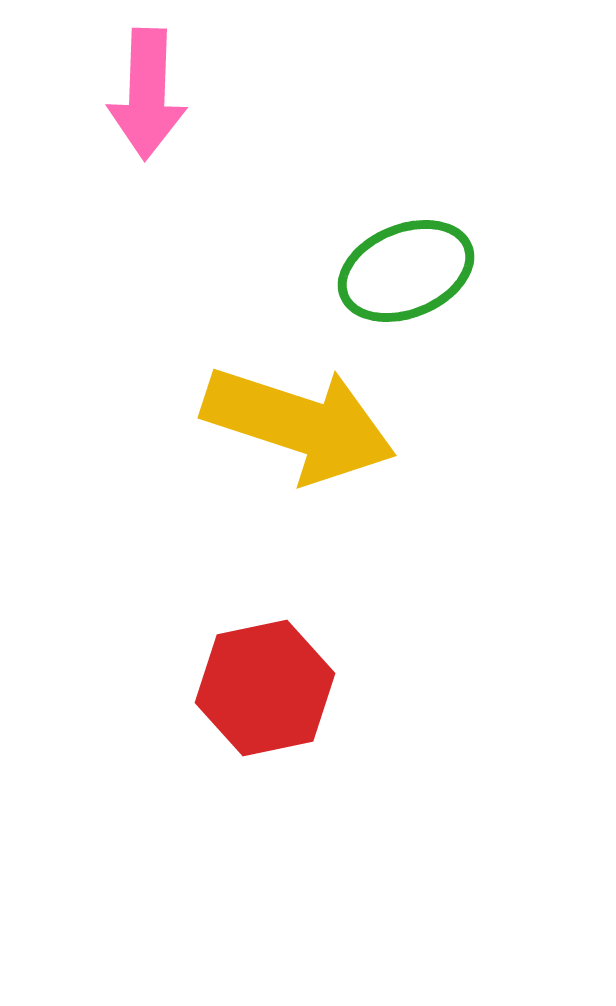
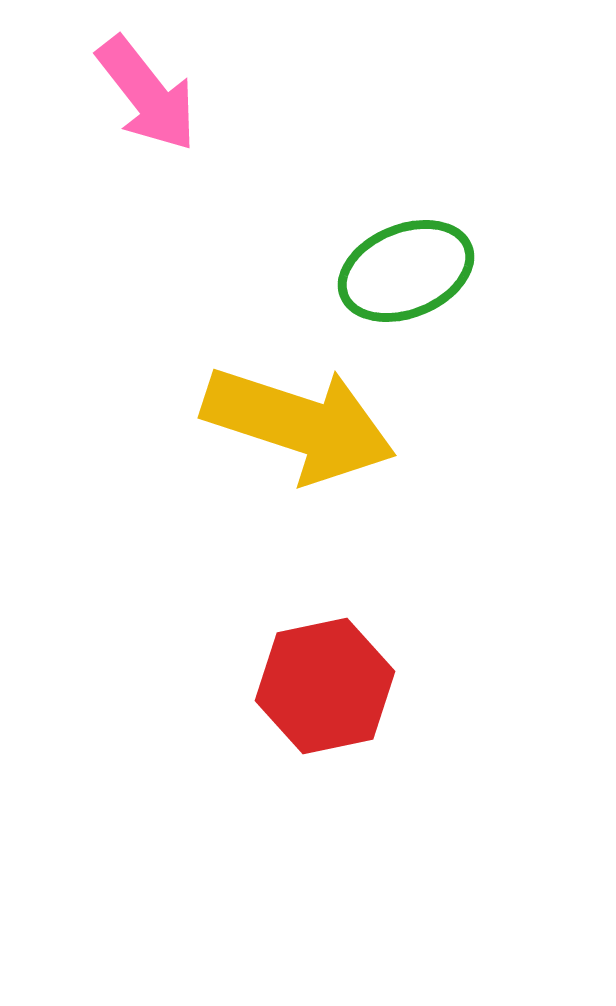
pink arrow: rotated 40 degrees counterclockwise
red hexagon: moved 60 px right, 2 px up
